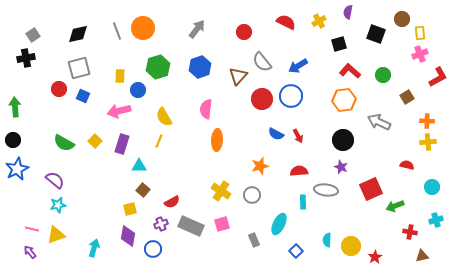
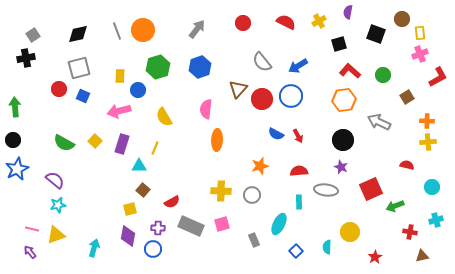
orange circle at (143, 28): moved 2 px down
red circle at (244, 32): moved 1 px left, 9 px up
brown triangle at (238, 76): moved 13 px down
yellow line at (159, 141): moved 4 px left, 7 px down
yellow cross at (221, 191): rotated 30 degrees counterclockwise
cyan rectangle at (303, 202): moved 4 px left
purple cross at (161, 224): moved 3 px left, 4 px down; rotated 24 degrees clockwise
cyan semicircle at (327, 240): moved 7 px down
yellow circle at (351, 246): moved 1 px left, 14 px up
